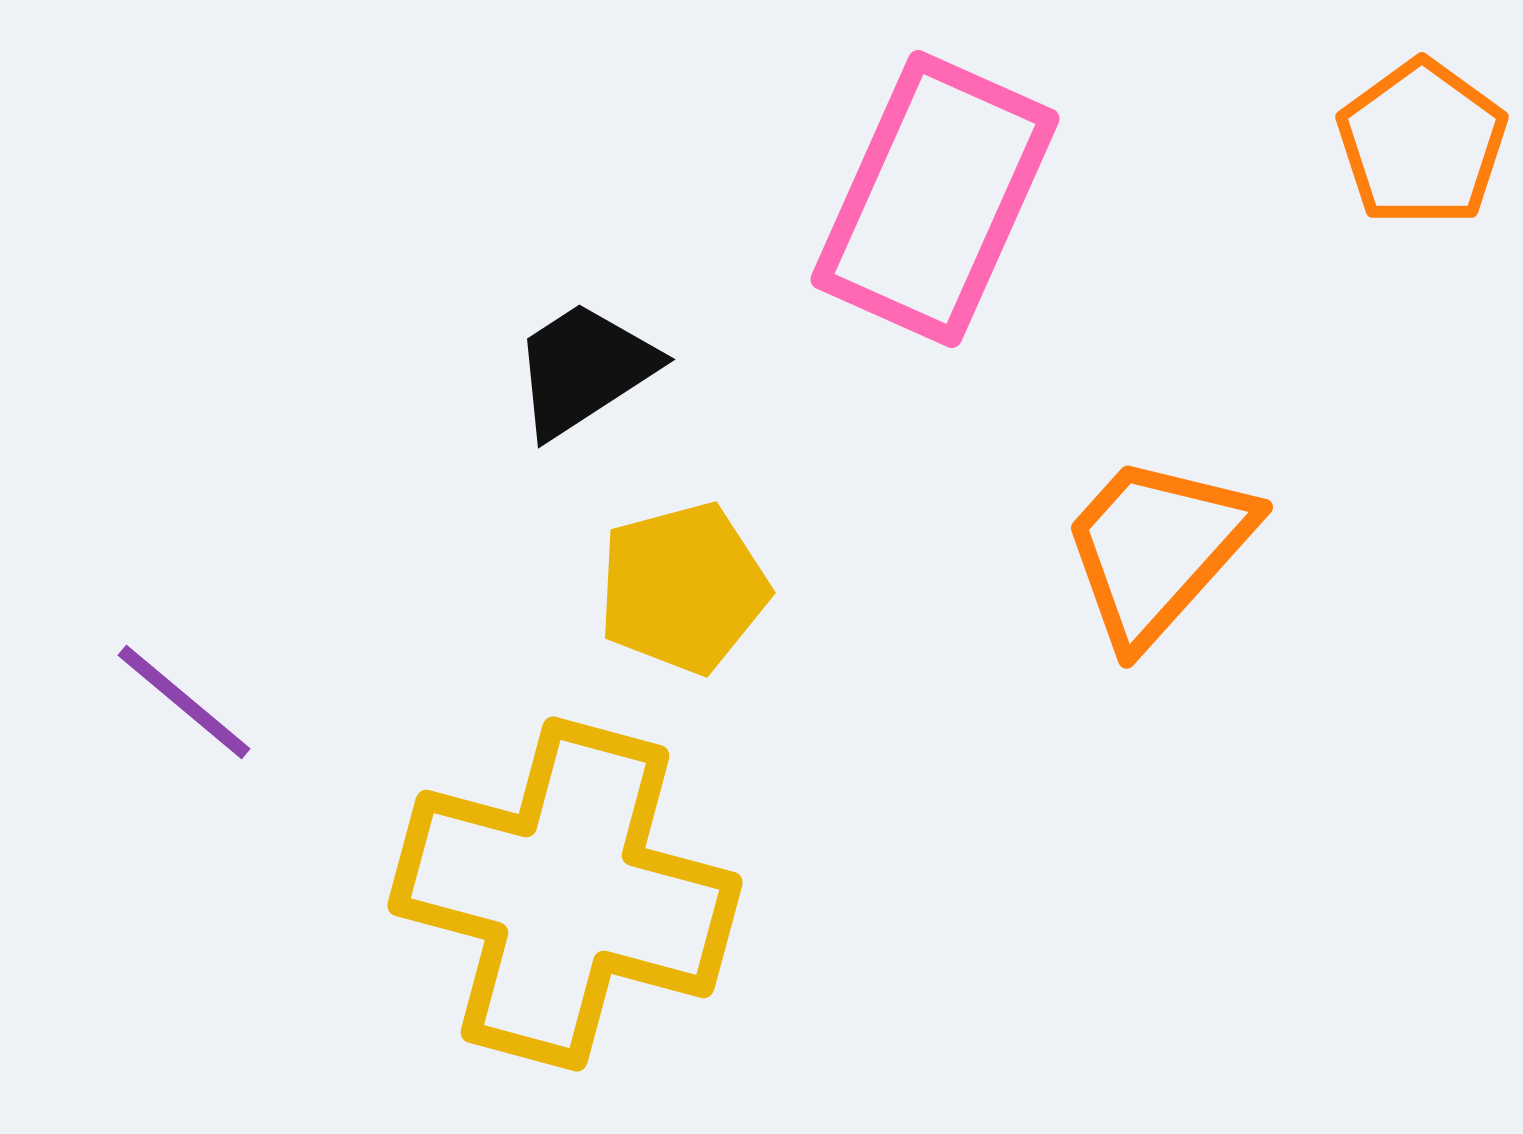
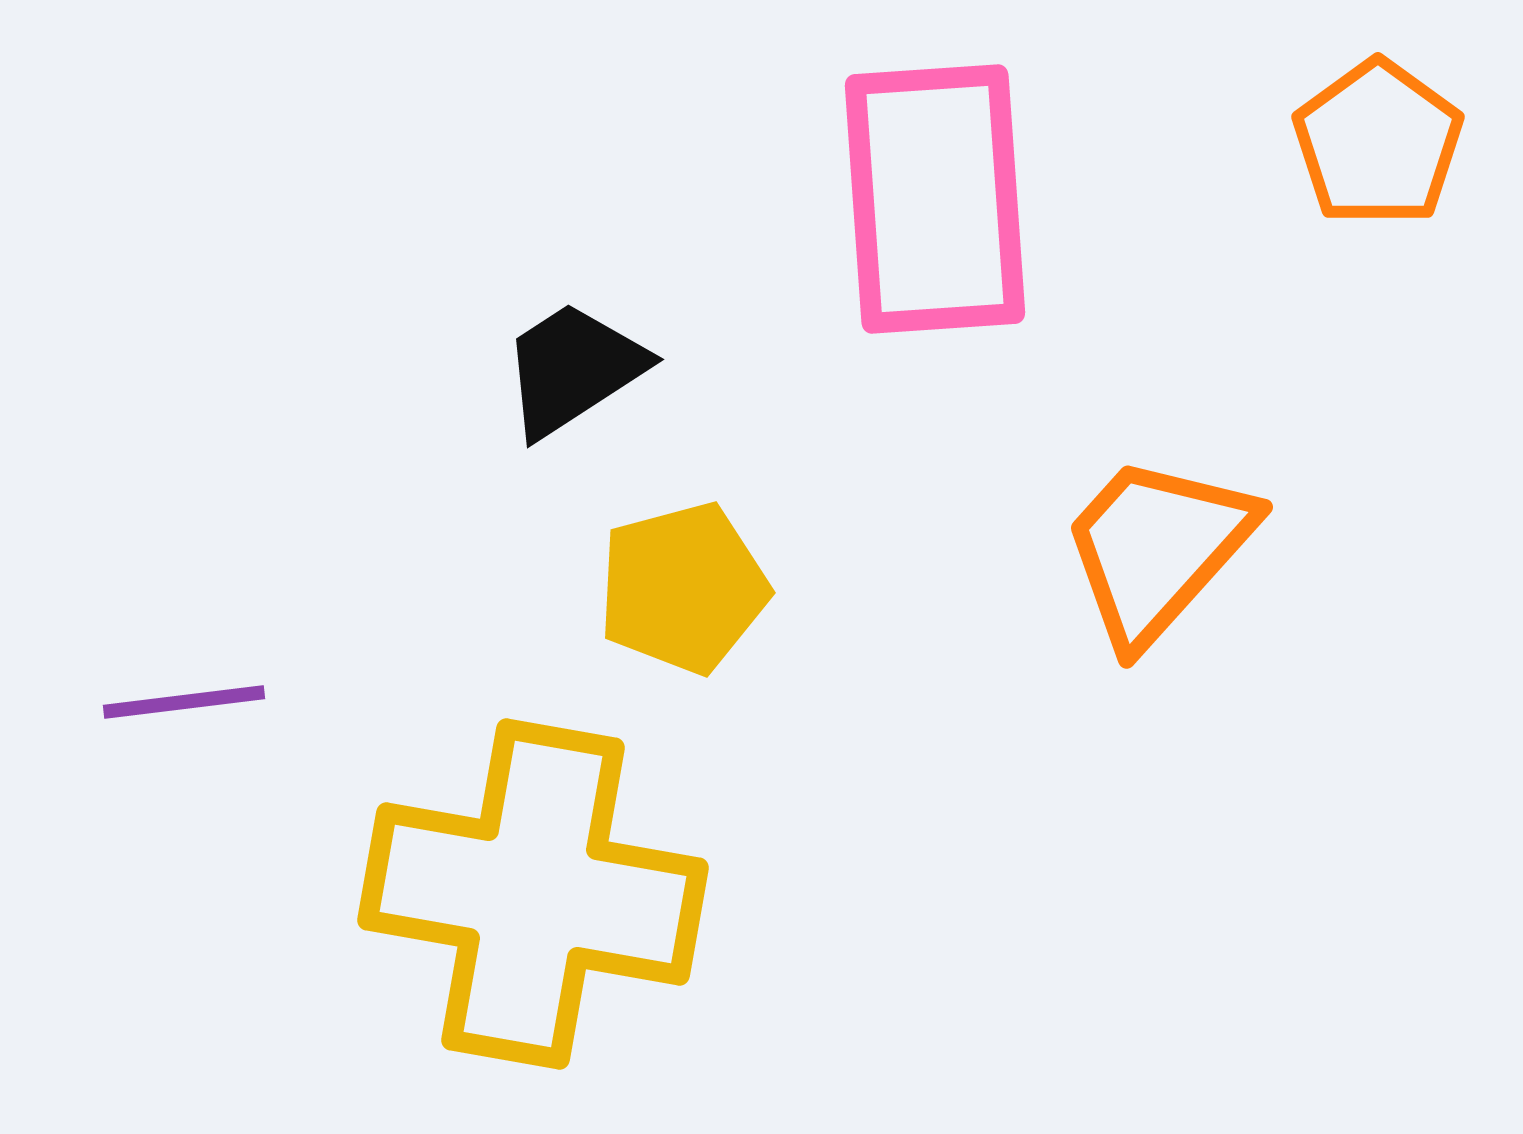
orange pentagon: moved 44 px left
pink rectangle: rotated 28 degrees counterclockwise
black trapezoid: moved 11 px left
purple line: rotated 47 degrees counterclockwise
yellow cross: moved 32 px left; rotated 5 degrees counterclockwise
